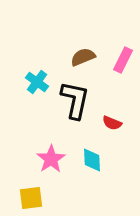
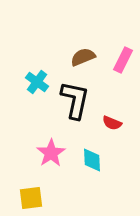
pink star: moved 6 px up
